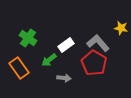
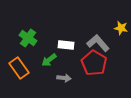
white rectangle: rotated 42 degrees clockwise
